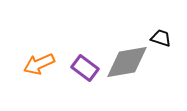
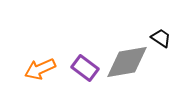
black trapezoid: rotated 15 degrees clockwise
orange arrow: moved 1 px right, 5 px down
